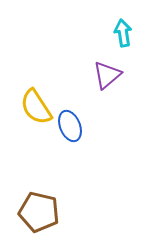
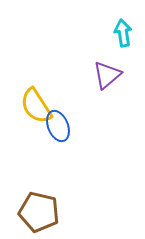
yellow semicircle: moved 1 px up
blue ellipse: moved 12 px left
